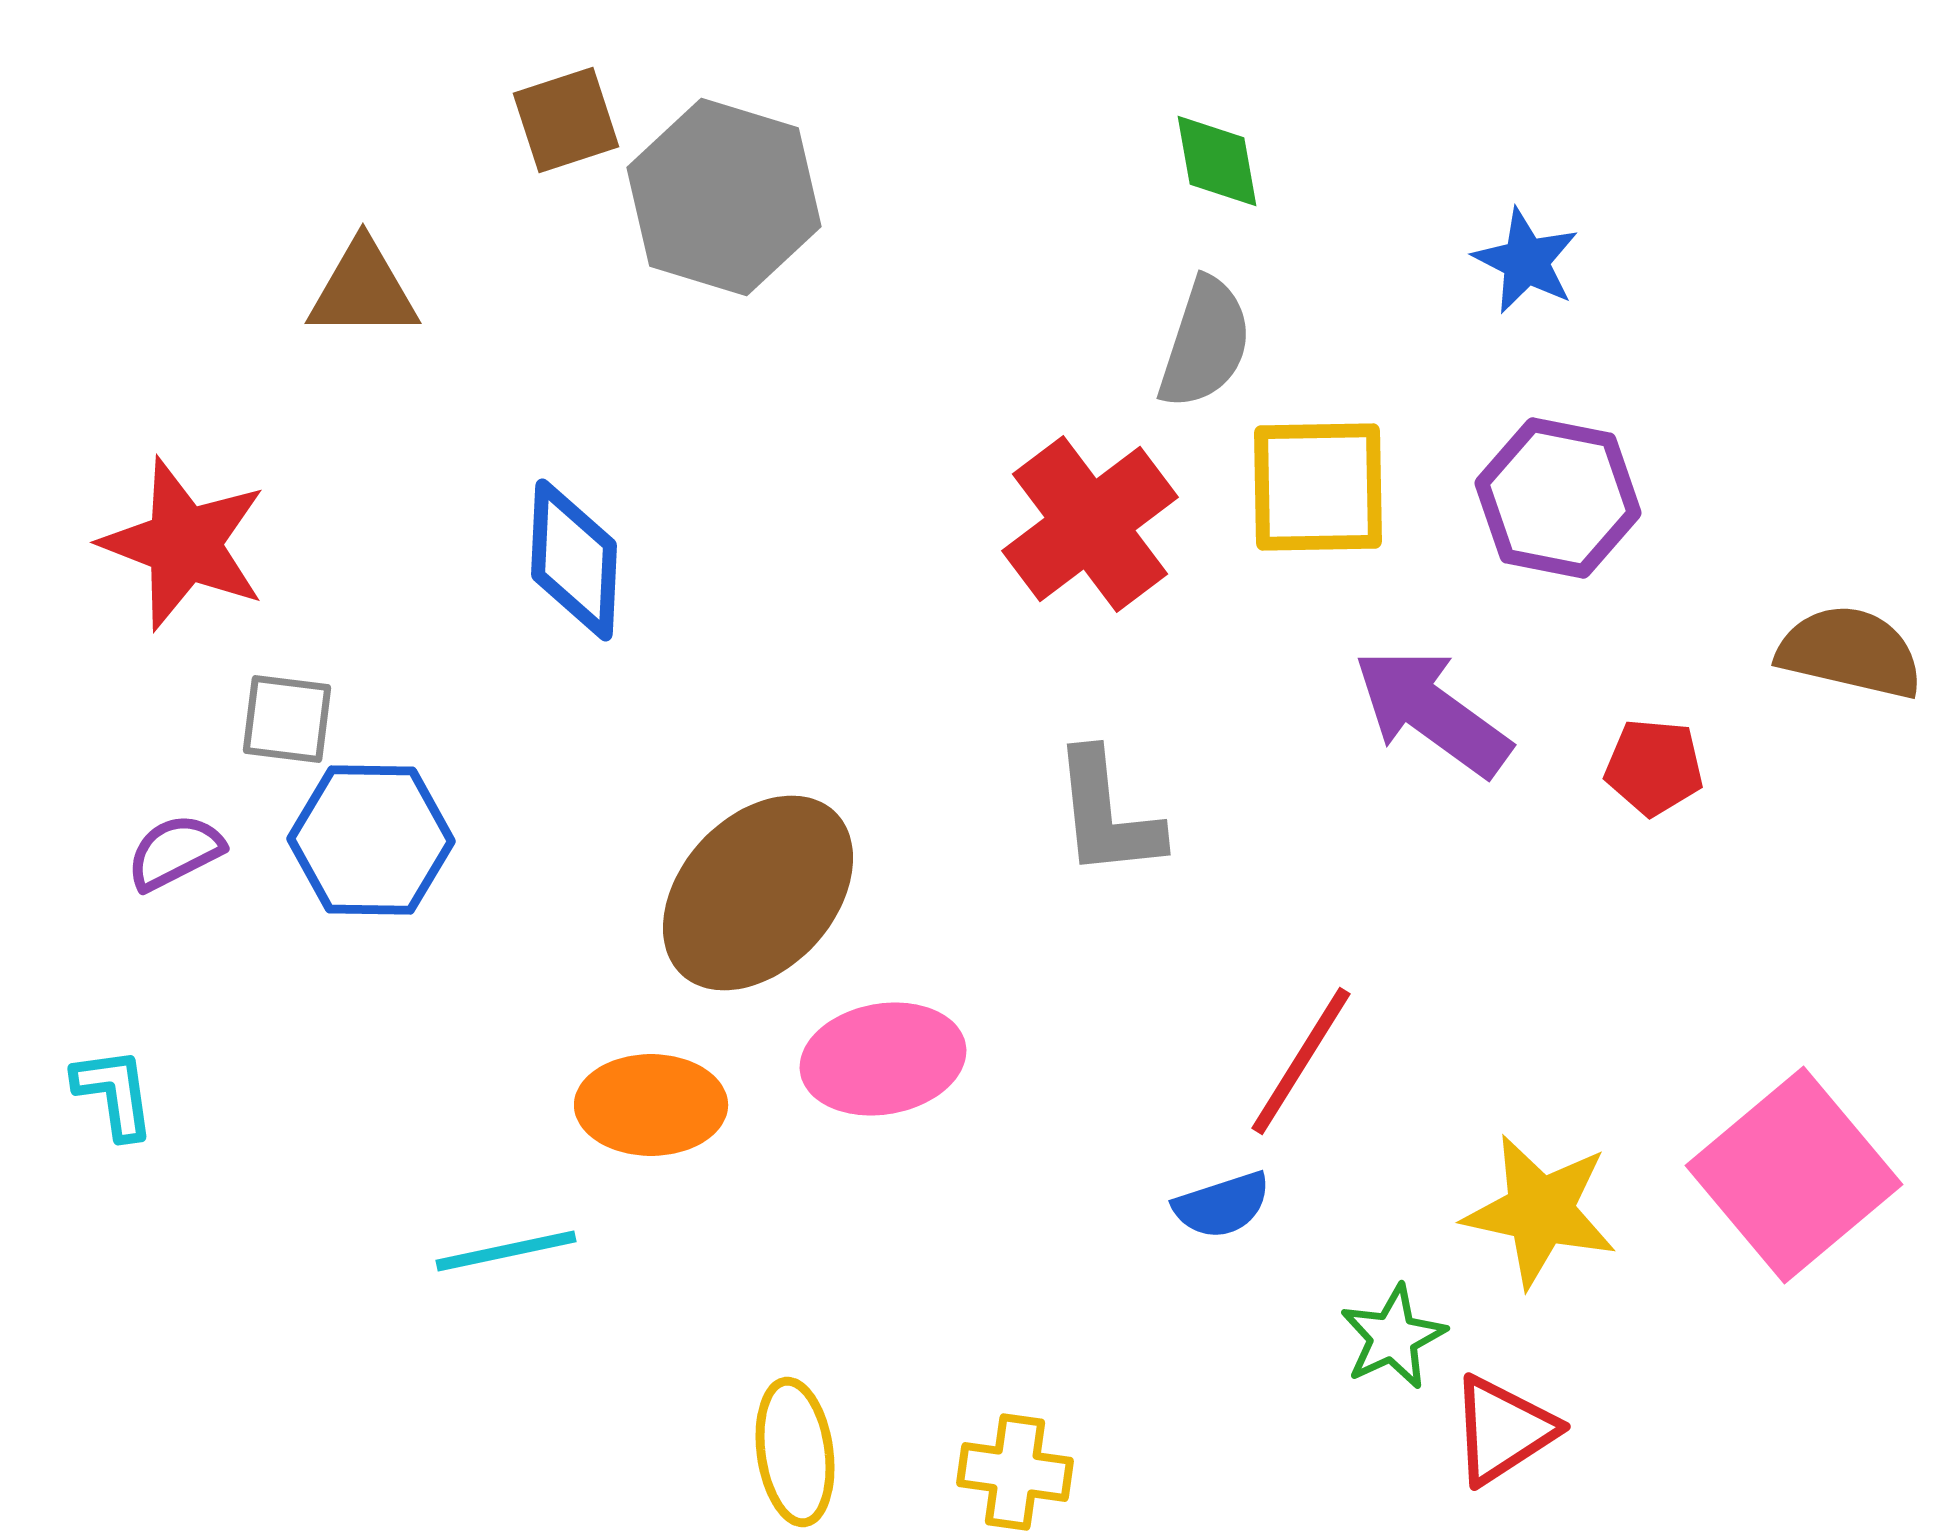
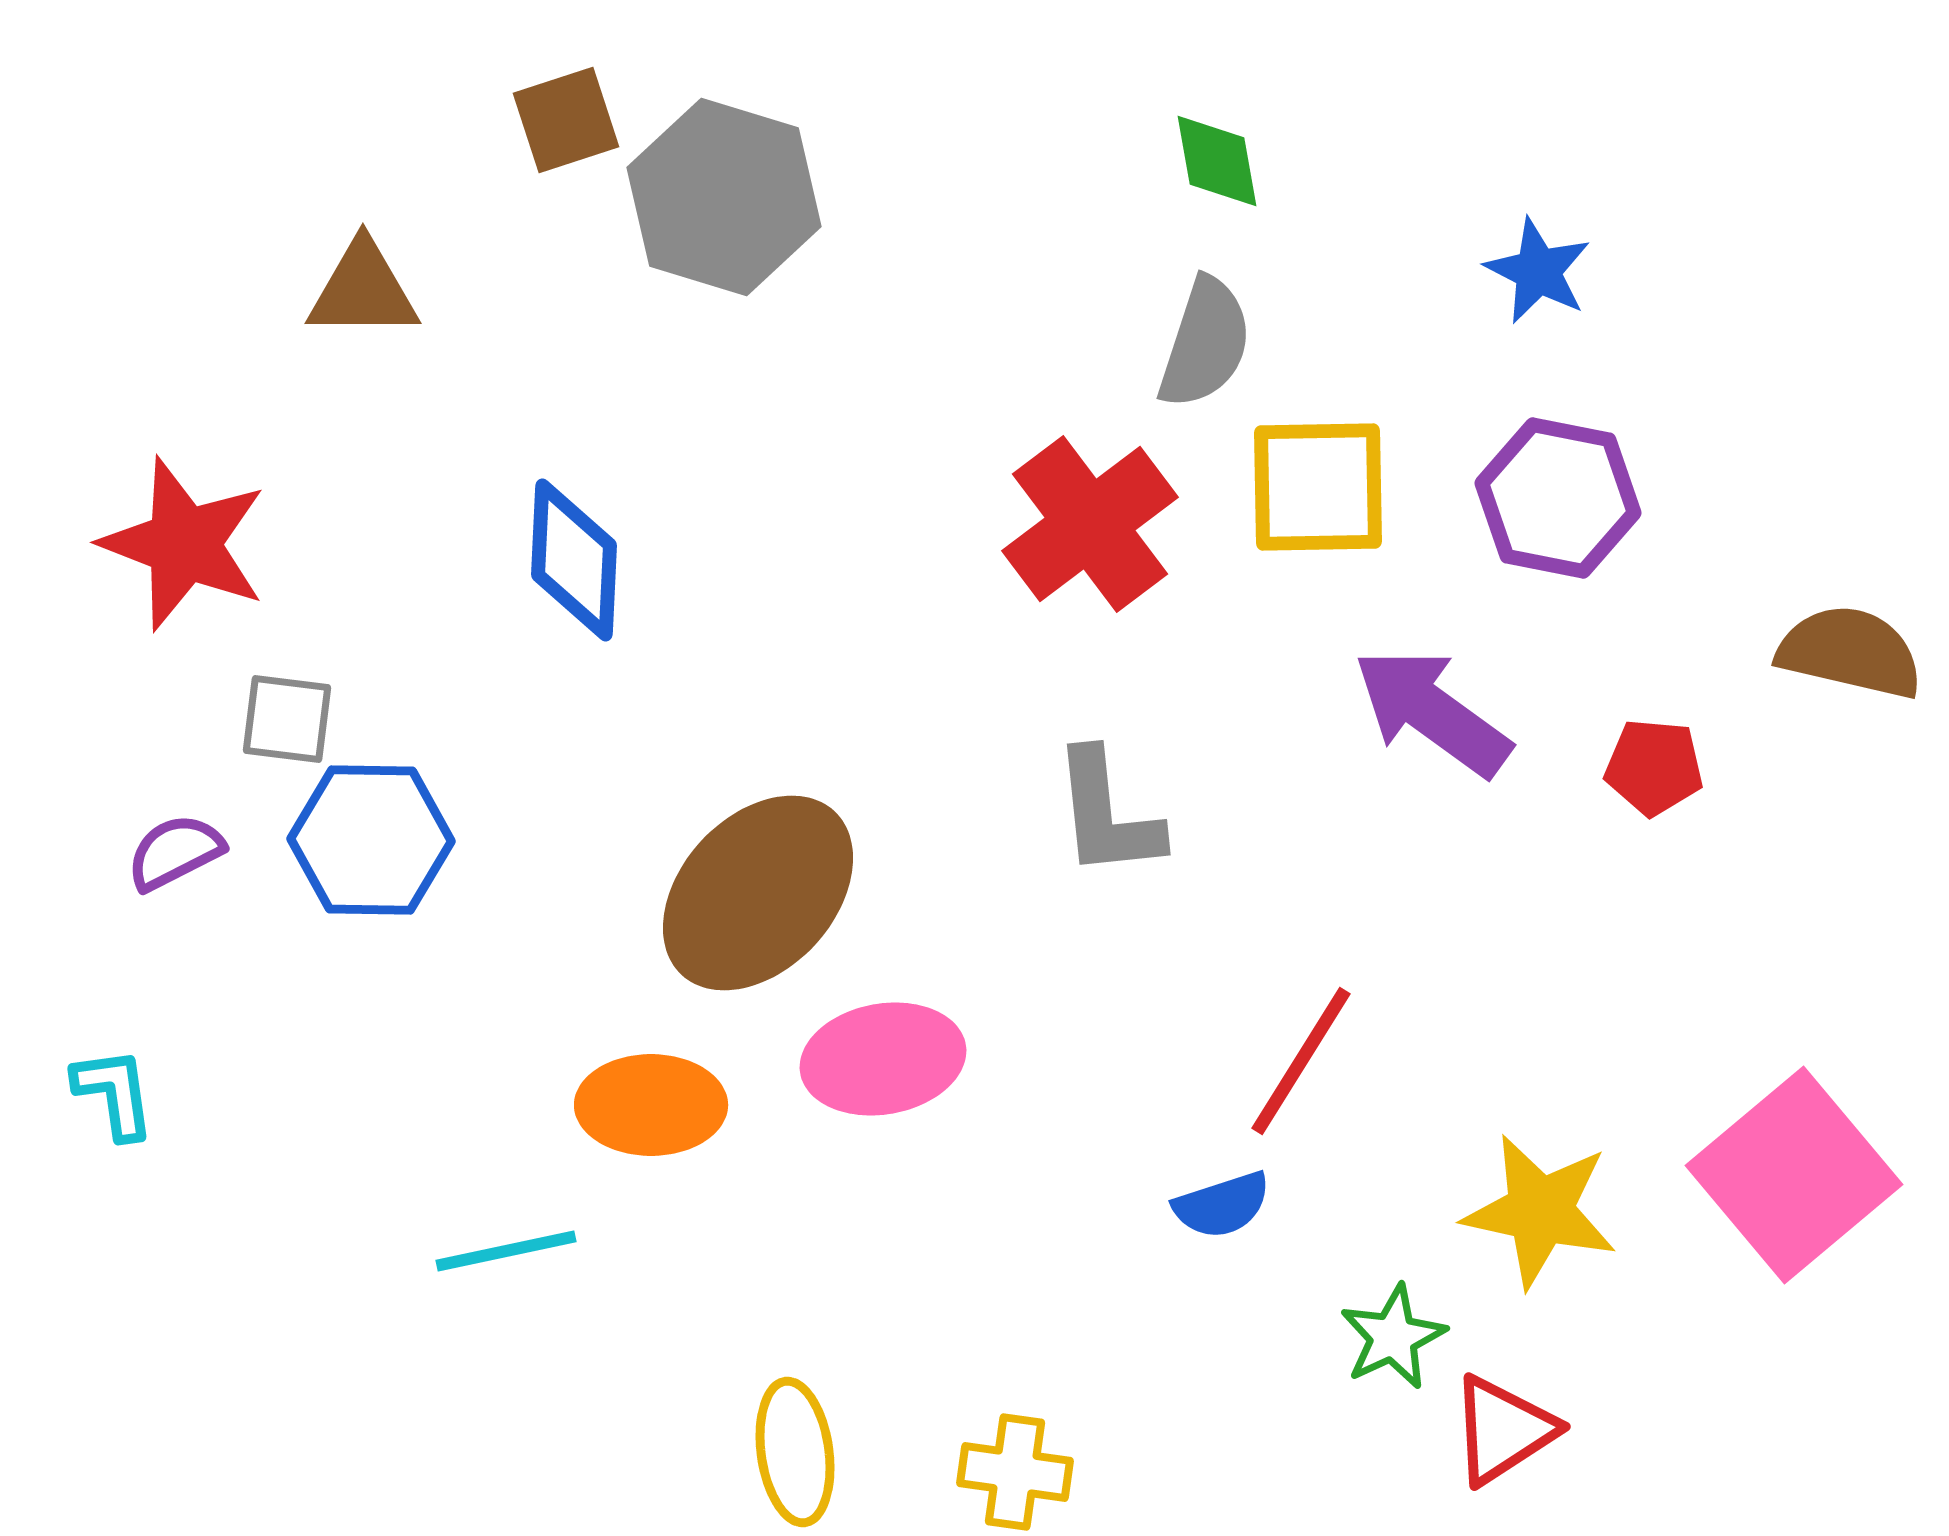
blue star: moved 12 px right, 10 px down
